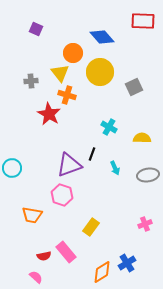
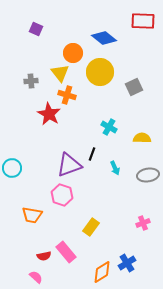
blue diamond: moved 2 px right, 1 px down; rotated 10 degrees counterclockwise
pink cross: moved 2 px left, 1 px up
